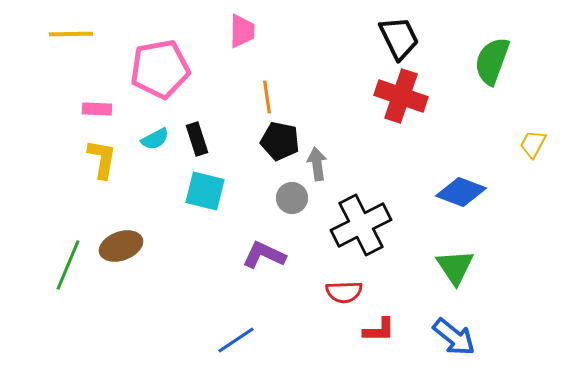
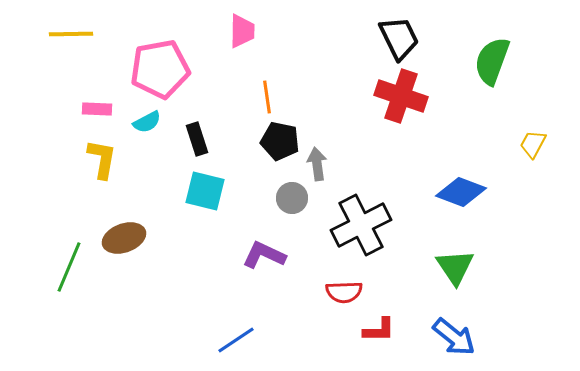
cyan semicircle: moved 8 px left, 17 px up
brown ellipse: moved 3 px right, 8 px up
green line: moved 1 px right, 2 px down
